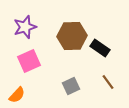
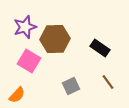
brown hexagon: moved 17 px left, 3 px down
pink square: rotated 35 degrees counterclockwise
